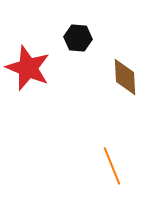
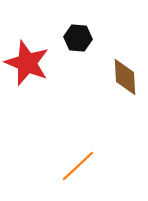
red star: moved 1 px left, 5 px up
orange line: moved 34 px left; rotated 69 degrees clockwise
